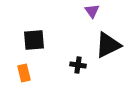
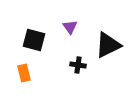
purple triangle: moved 22 px left, 16 px down
black square: rotated 20 degrees clockwise
